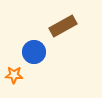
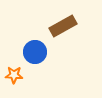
blue circle: moved 1 px right
